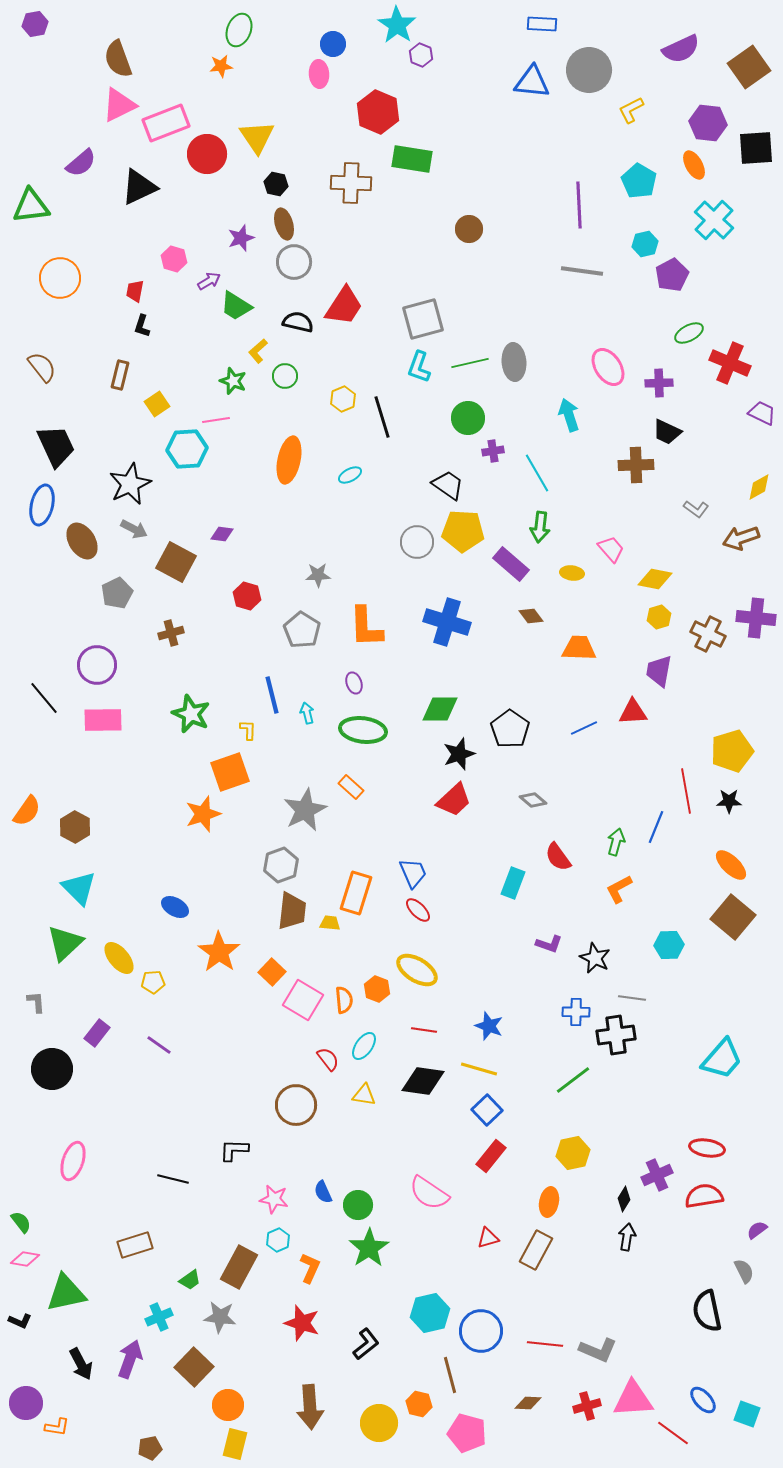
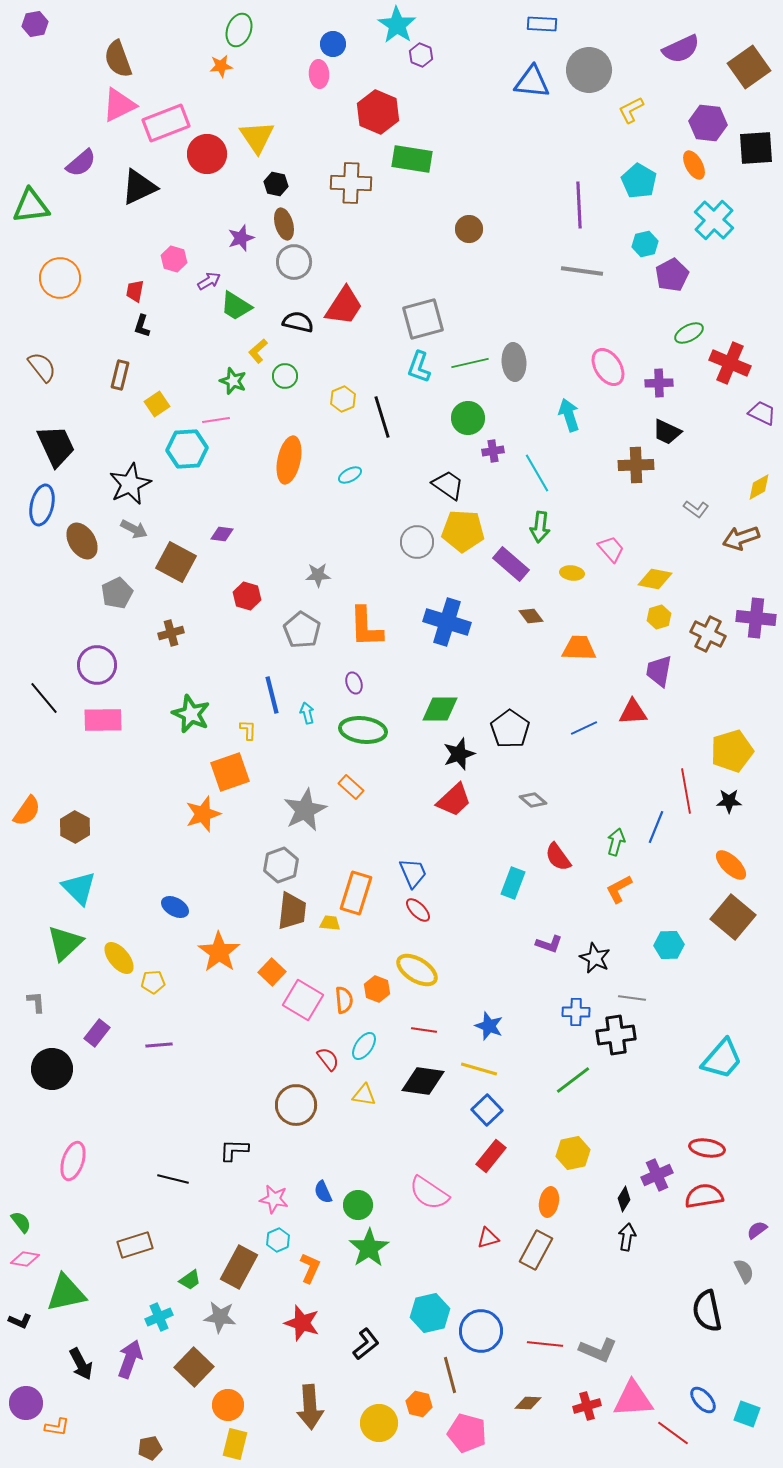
purple line at (159, 1045): rotated 40 degrees counterclockwise
